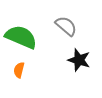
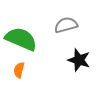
gray semicircle: moved 1 px up; rotated 55 degrees counterclockwise
green semicircle: moved 2 px down
